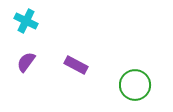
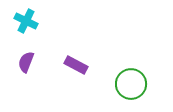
purple semicircle: rotated 15 degrees counterclockwise
green circle: moved 4 px left, 1 px up
